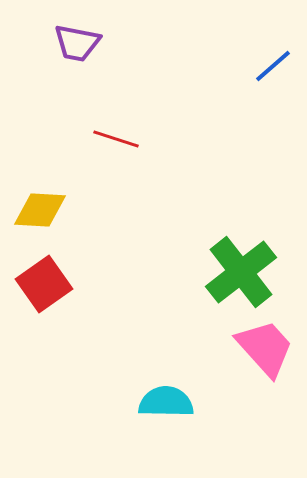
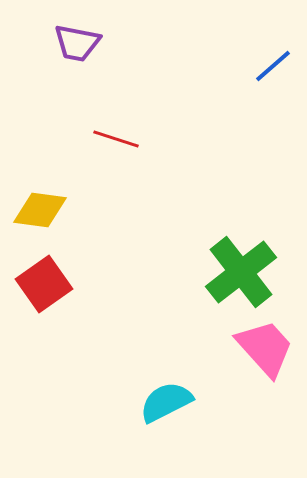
yellow diamond: rotated 4 degrees clockwise
cyan semicircle: rotated 28 degrees counterclockwise
